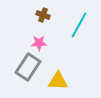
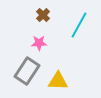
brown cross: rotated 24 degrees clockwise
gray rectangle: moved 1 px left, 4 px down
